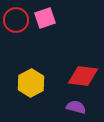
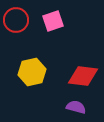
pink square: moved 8 px right, 3 px down
yellow hexagon: moved 1 px right, 11 px up; rotated 16 degrees clockwise
